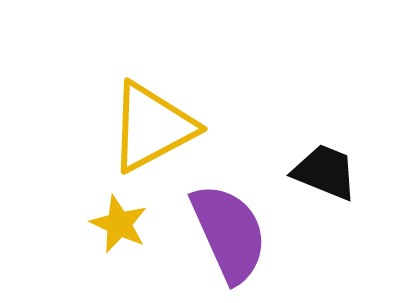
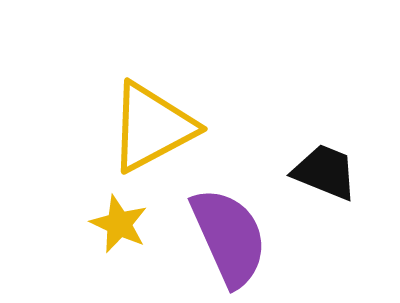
purple semicircle: moved 4 px down
